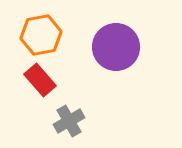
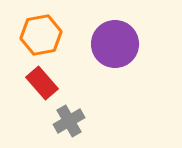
purple circle: moved 1 px left, 3 px up
red rectangle: moved 2 px right, 3 px down
